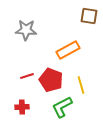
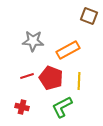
brown square: rotated 12 degrees clockwise
gray star: moved 7 px right, 11 px down
red pentagon: moved 2 px up
yellow line: moved 2 px left, 4 px up; rotated 18 degrees clockwise
red cross: rotated 16 degrees clockwise
